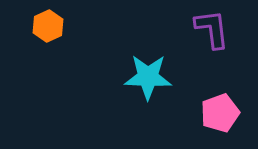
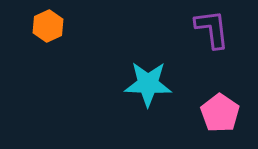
cyan star: moved 7 px down
pink pentagon: rotated 18 degrees counterclockwise
